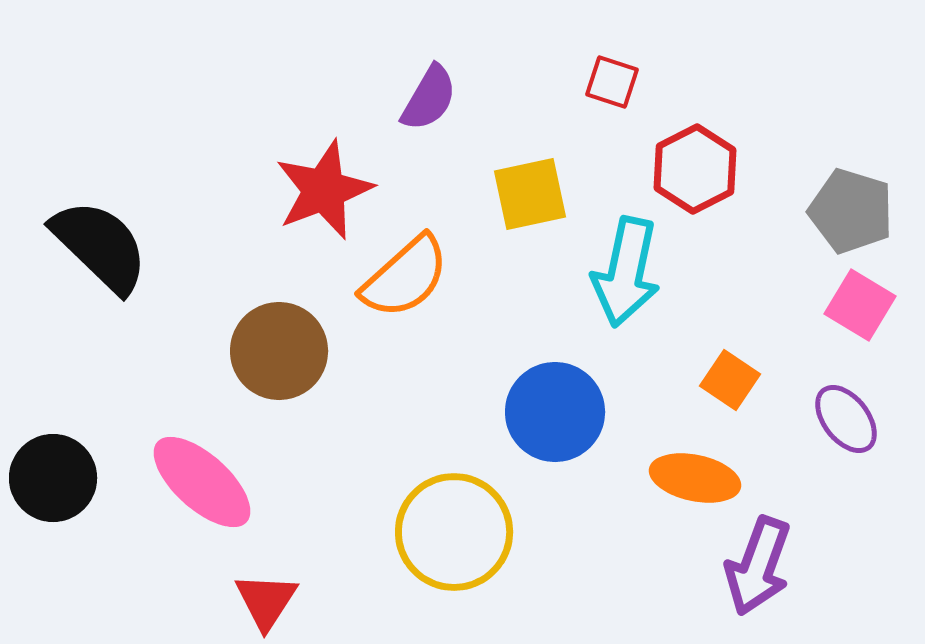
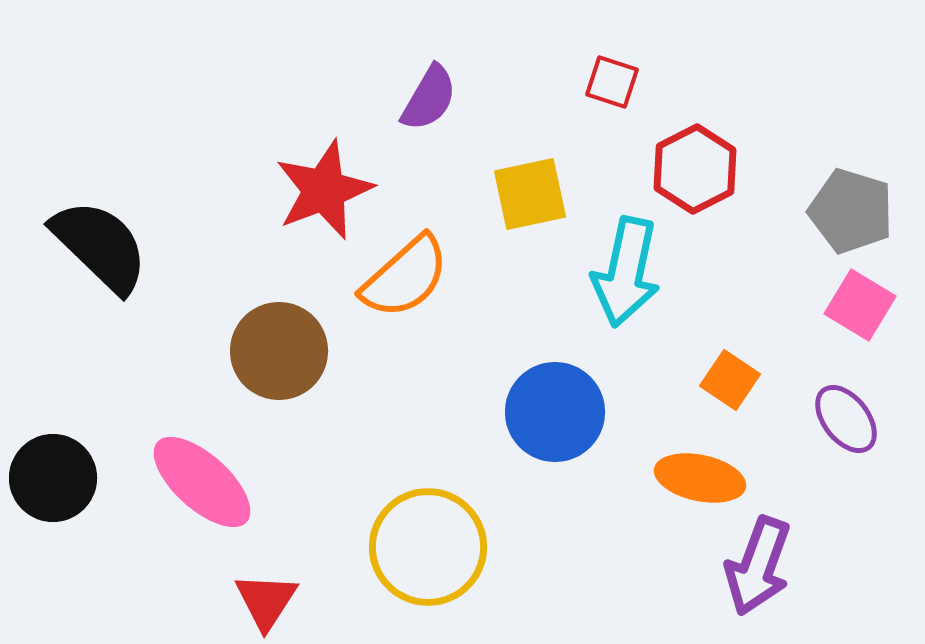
orange ellipse: moved 5 px right
yellow circle: moved 26 px left, 15 px down
